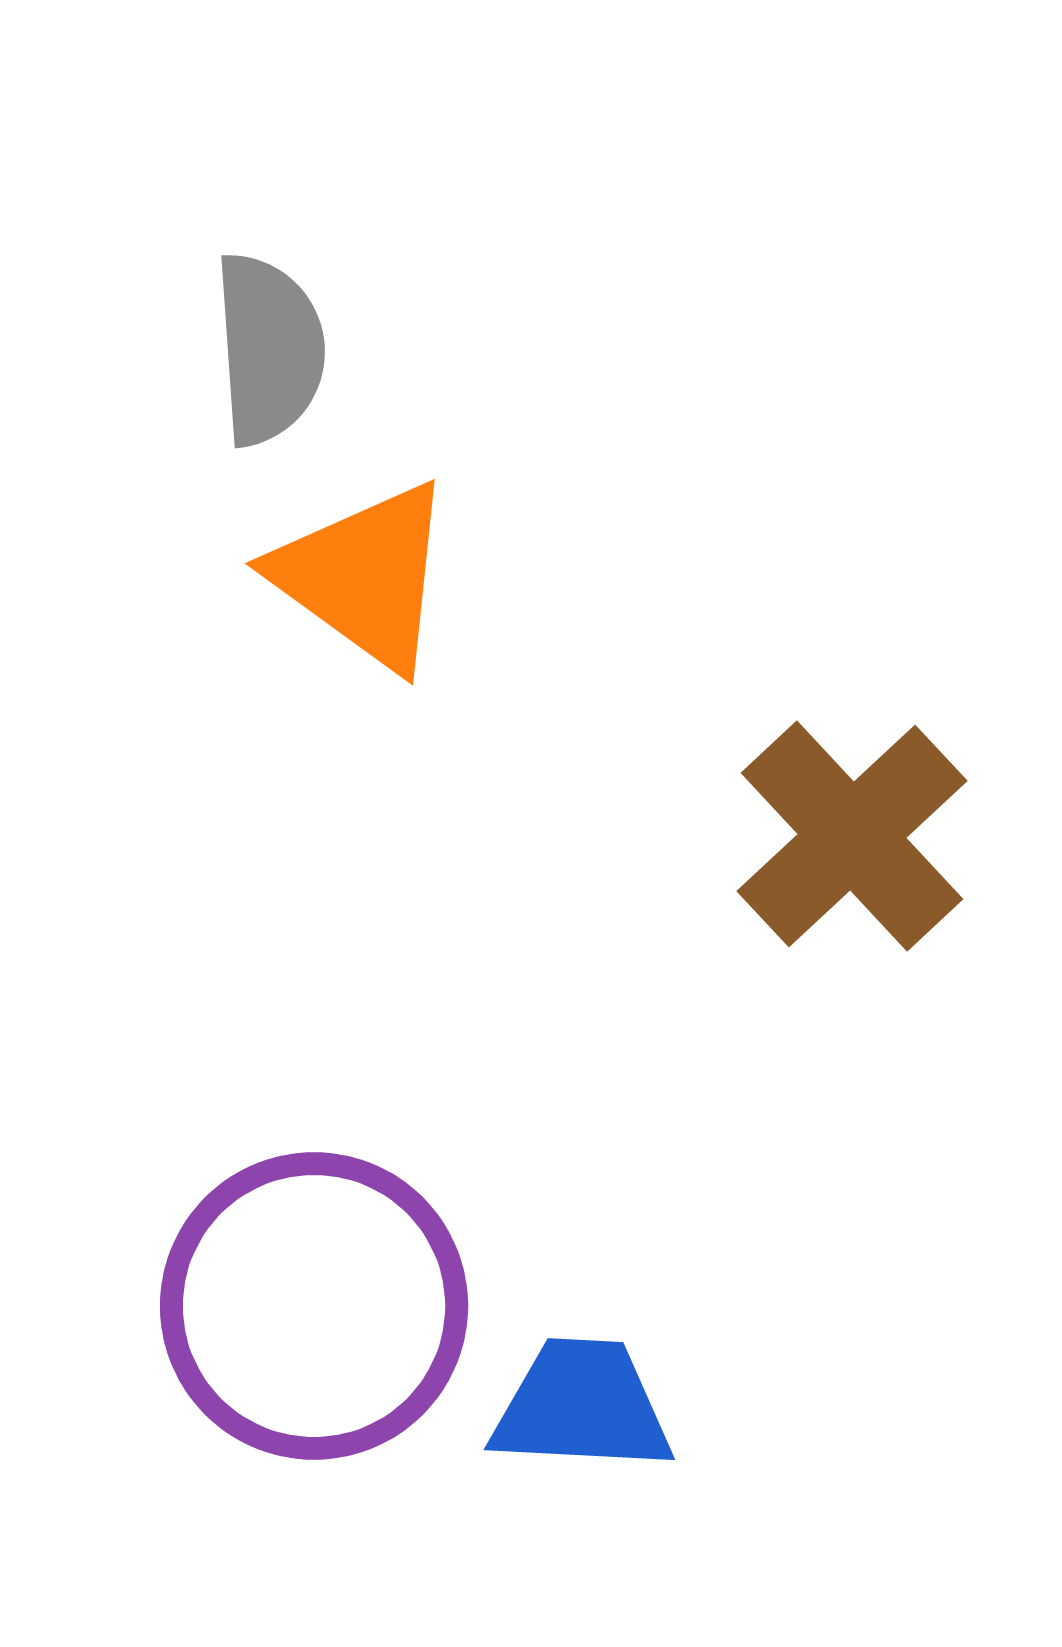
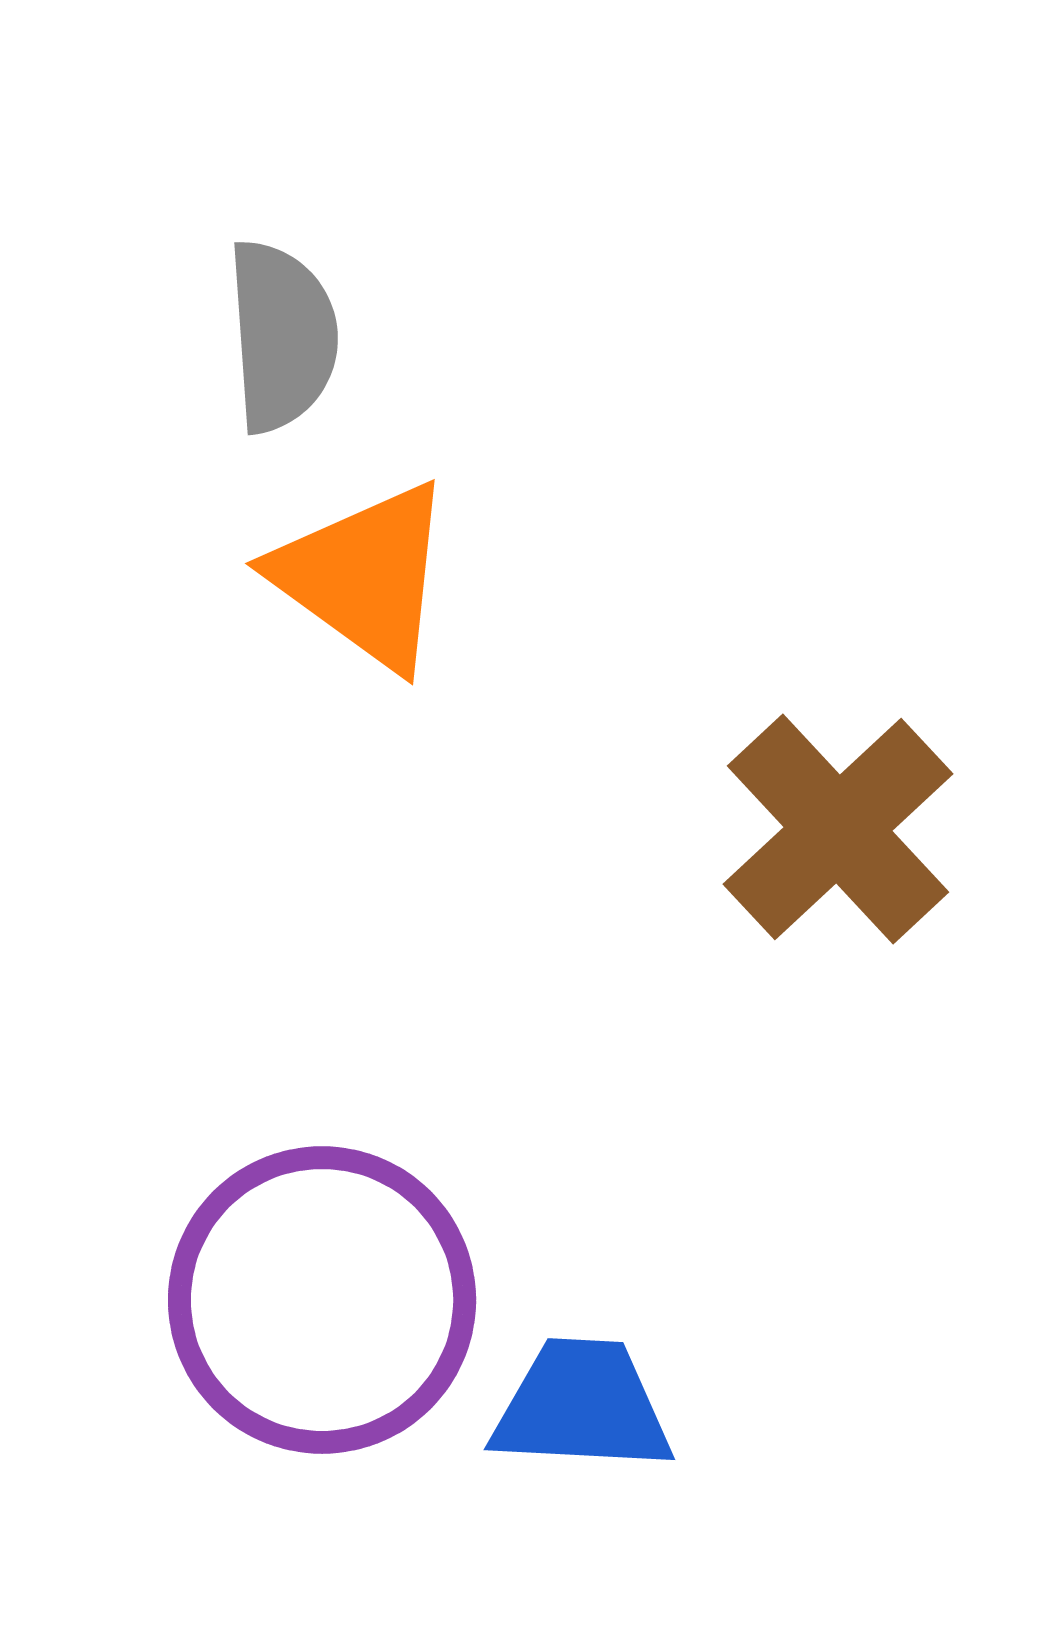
gray semicircle: moved 13 px right, 13 px up
brown cross: moved 14 px left, 7 px up
purple circle: moved 8 px right, 6 px up
